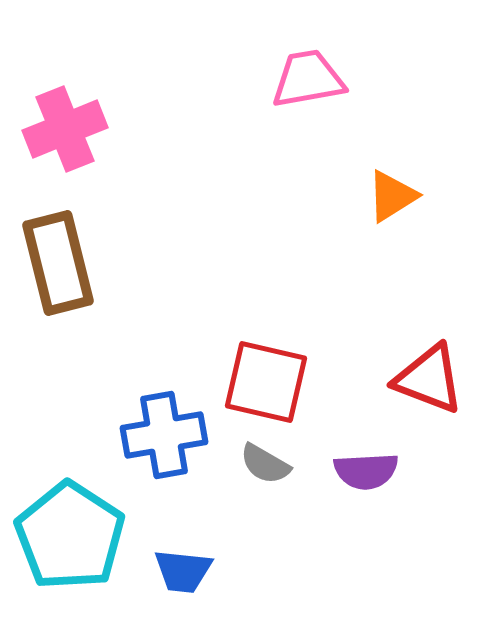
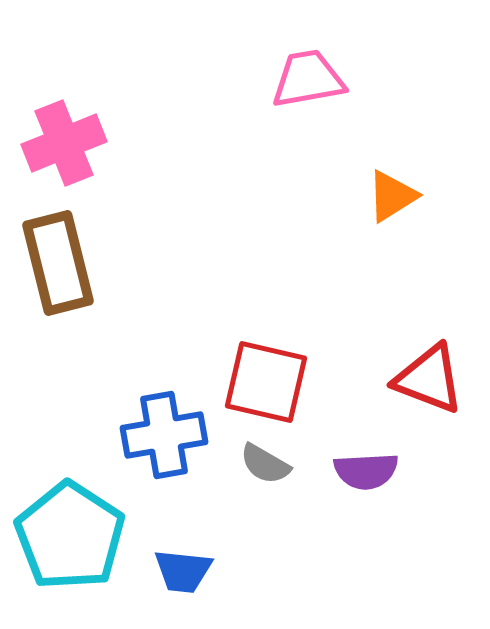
pink cross: moved 1 px left, 14 px down
